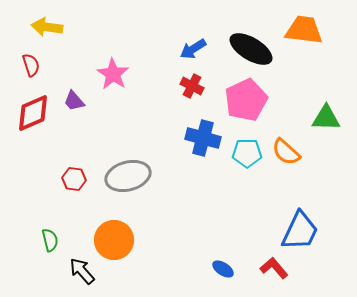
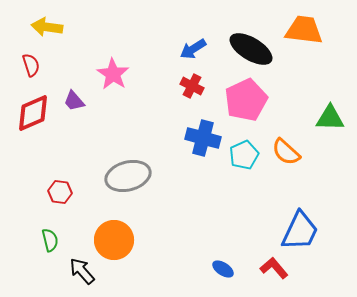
green triangle: moved 4 px right
cyan pentagon: moved 3 px left, 2 px down; rotated 24 degrees counterclockwise
red hexagon: moved 14 px left, 13 px down
